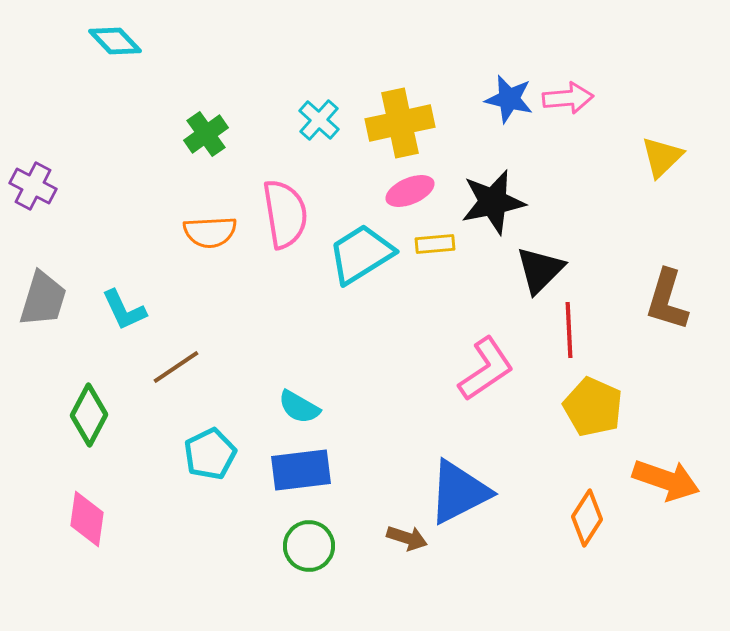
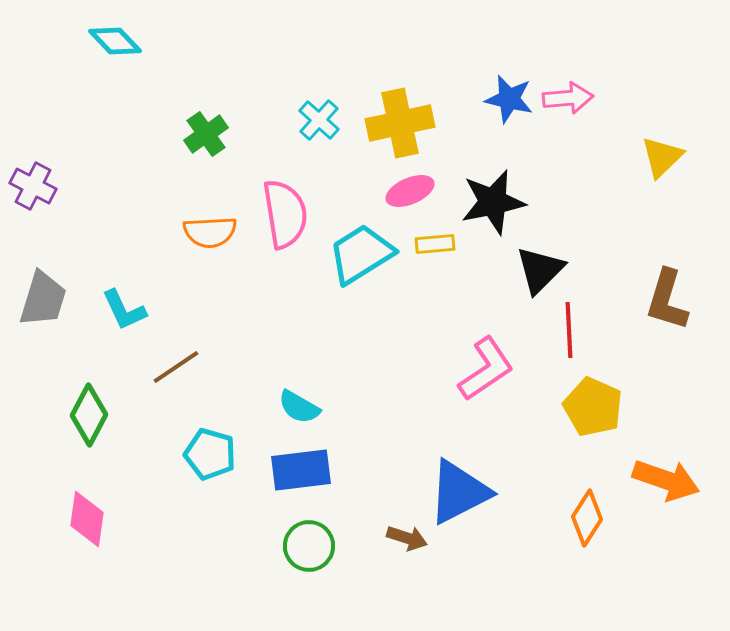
cyan pentagon: rotated 30 degrees counterclockwise
